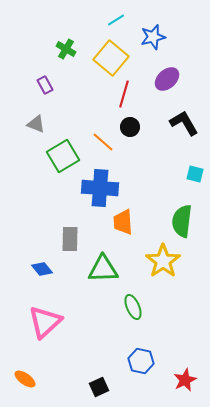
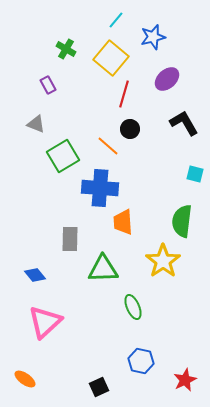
cyan line: rotated 18 degrees counterclockwise
purple rectangle: moved 3 px right
black circle: moved 2 px down
orange line: moved 5 px right, 4 px down
blue diamond: moved 7 px left, 6 px down
